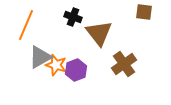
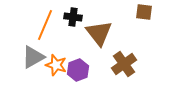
black cross: rotated 12 degrees counterclockwise
orange line: moved 19 px right
gray triangle: moved 7 px left
purple hexagon: moved 2 px right
